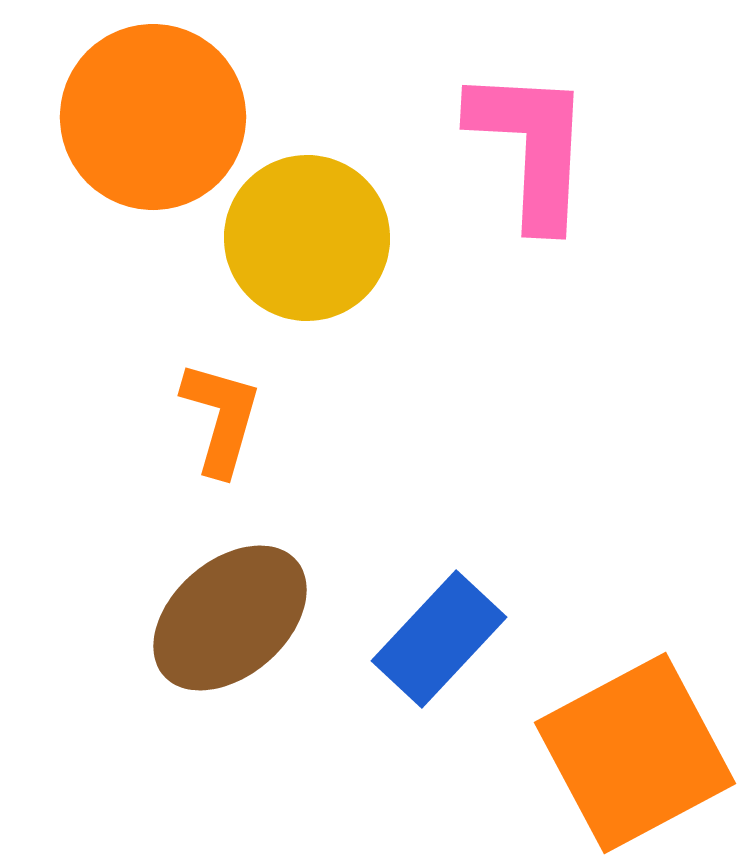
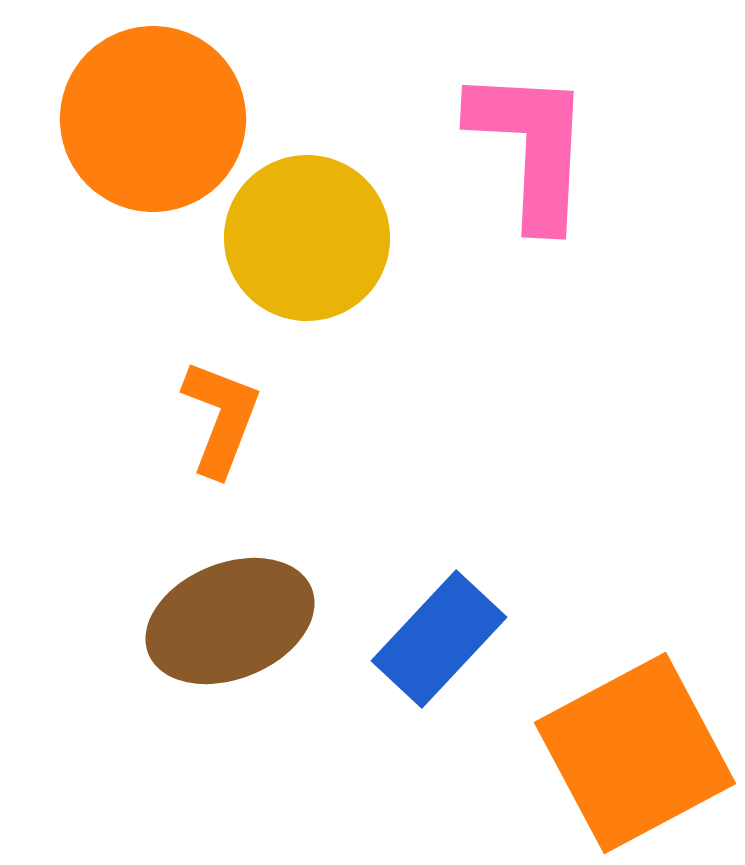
orange circle: moved 2 px down
orange L-shape: rotated 5 degrees clockwise
brown ellipse: moved 3 px down; rotated 19 degrees clockwise
